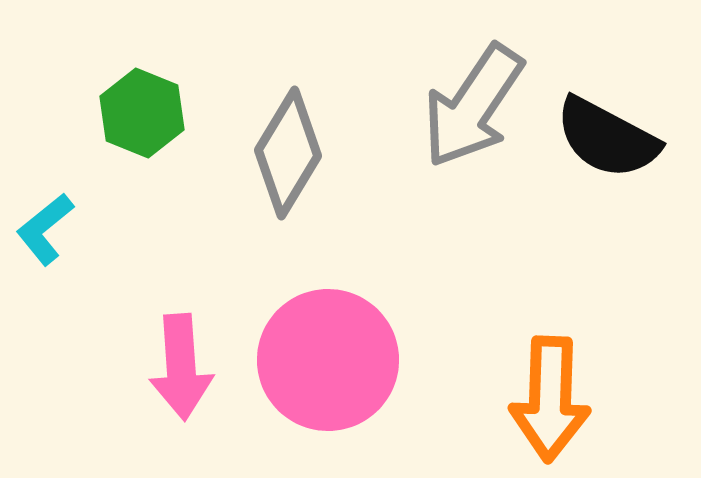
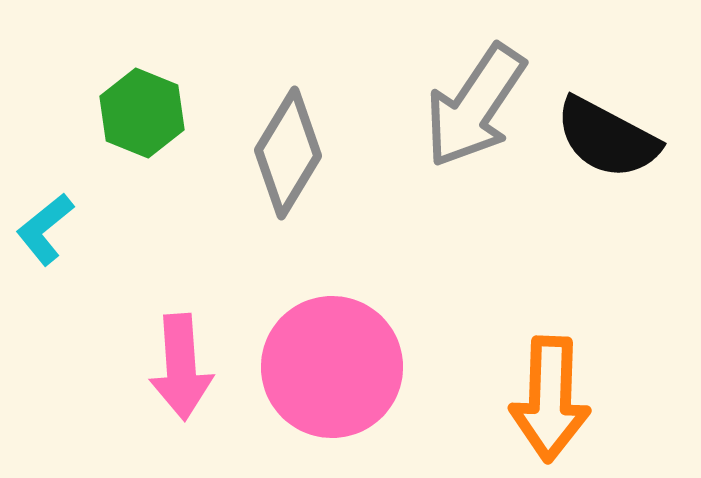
gray arrow: moved 2 px right
pink circle: moved 4 px right, 7 px down
